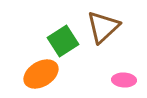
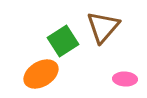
brown triangle: rotated 6 degrees counterclockwise
pink ellipse: moved 1 px right, 1 px up
